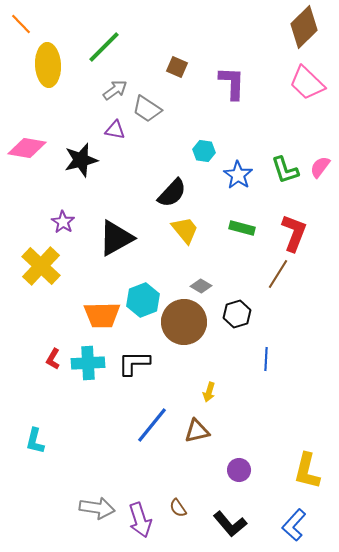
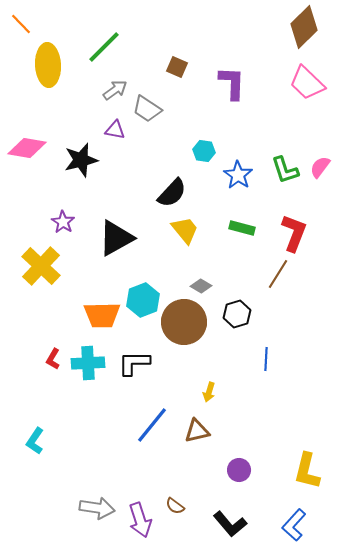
cyan L-shape at (35, 441): rotated 20 degrees clockwise
brown semicircle at (178, 508): moved 3 px left, 2 px up; rotated 18 degrees counterclockwise
